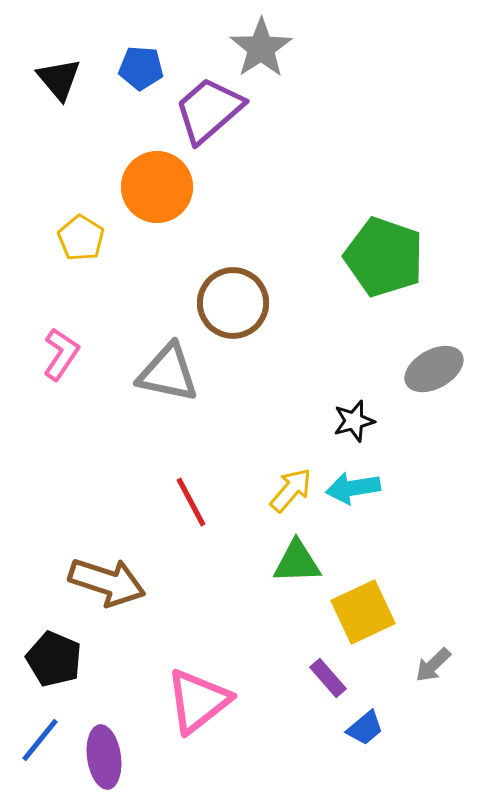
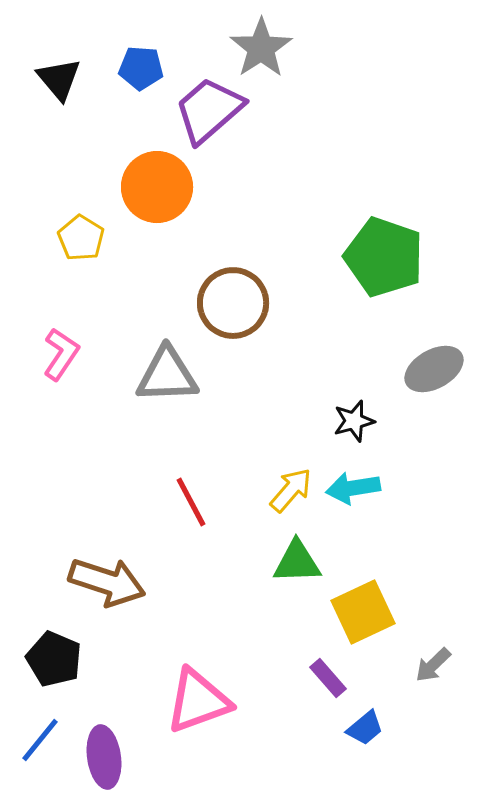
gray triangle: moved 1 px left, 2 px down; rotated 14 degrees counterclockwise
pink triangle: rotated 18 degrees clockwise
